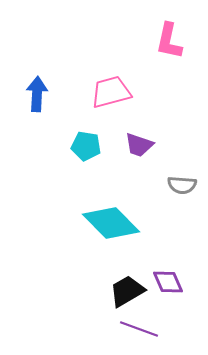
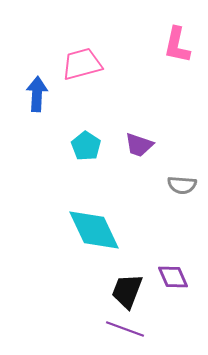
pink L-shape: moved 8 px right, 4 px down
pink trapezoid: moved 29 px left, 28 px up
cyan pentagon: rotated 24 degrees clockwise
cyan diamond: moved 17 px left, 7 px down; rotated 20 degrees clockwise
purple diamond: moved 5 px right, 5 px up
black trapezoid: rotated 39 degrees counterclockwise
purple line: moved 14 px left
